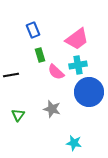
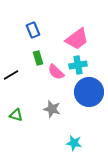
green rectangle: moved 2 px left, 3 px down
black line: rotated 21 degrees counterclockwise
green triangle: moved 2 px left; rotated 48 degrees counterclockwise
